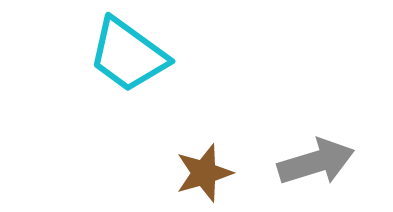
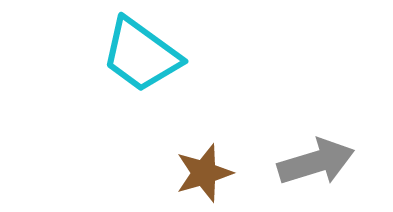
cyan trapezoid: moved 13 px right
